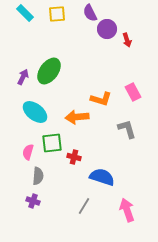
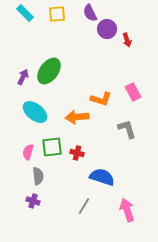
green square: moved 4 px down
red cross: moved 3 px right, 4 px up
gray semicircle: rotated 12 degrees counterclockwise
